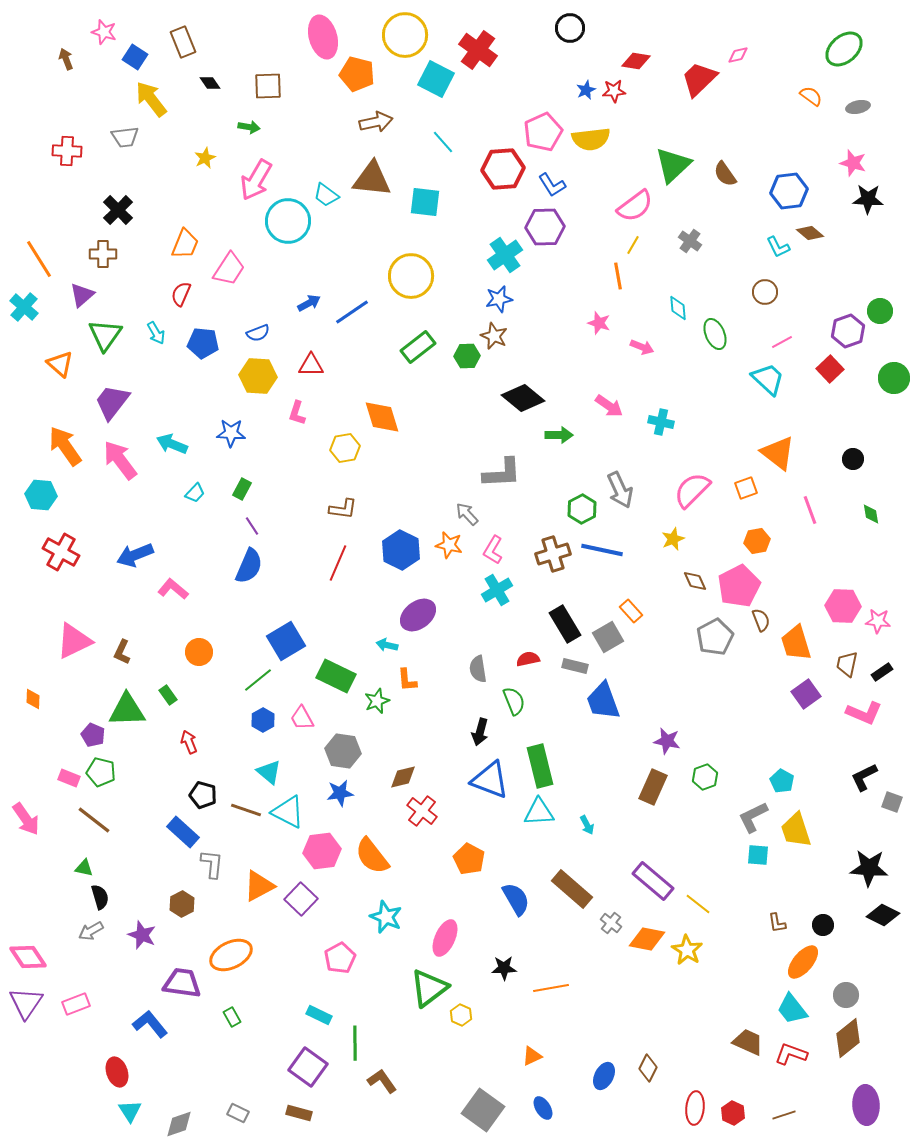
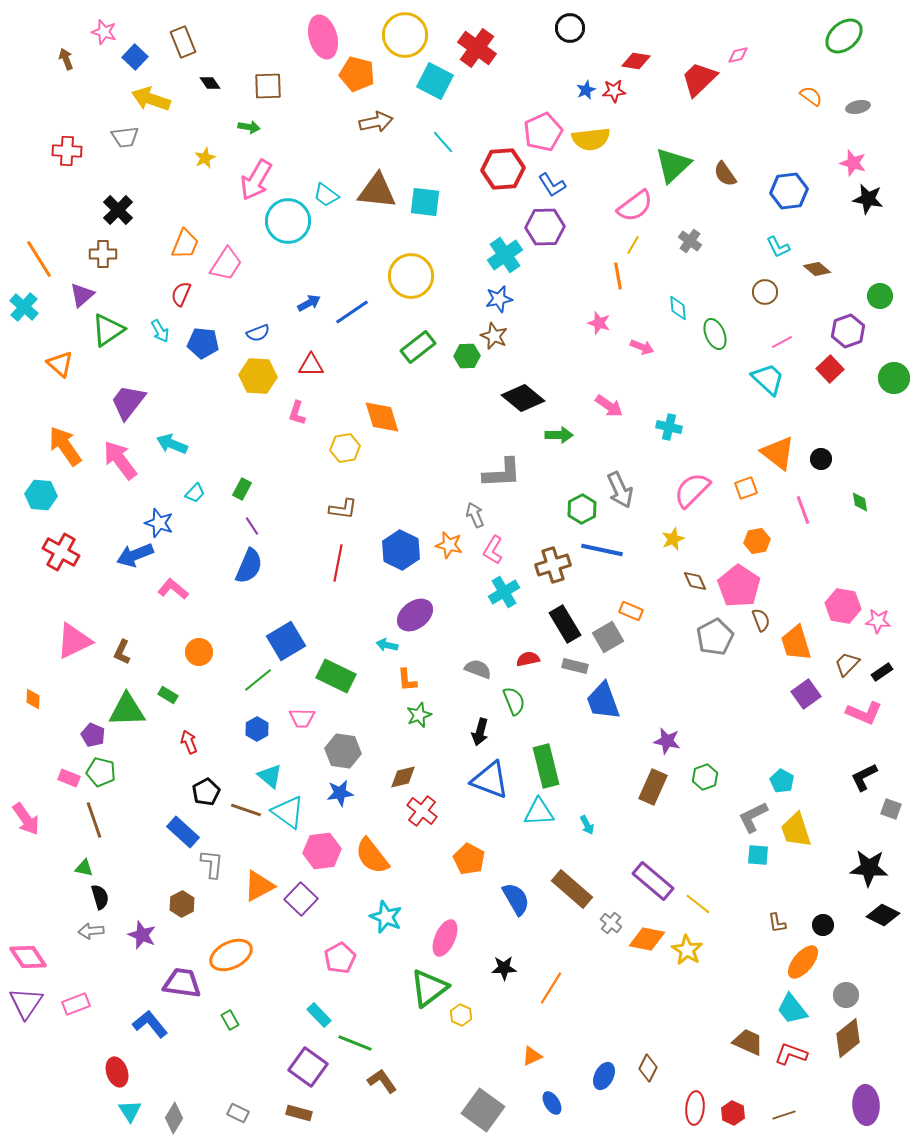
green ellipse at (844, 49): moved 13 px up
red cross at (478, 50): moved 1 px left, 2 px up
blue square at (135, 57): rotated 10 degrees clockwise
cyan square at (436, 79): moved 1 px left, 2 px down
yellow arrow at (151, 99): rotated 33 degrees counterclockwise
brown triangle at (372, 179): moved 5 px right, 12 px down
black star at (868, 199): rotated 8 degrees clockwise
brown diamond at (810, 233): moved 7 px right, 36 px down
pink trapezoid at (229, 269): moved 3 px left, 5 px up
green circle at (880, 311): moved 15 px up
cyan arrow at (156, 333): moved 4 px right, 2 px up
green triangle at (105, 335): moved 3 px right, 5 px up; rotated 21 degrees clockwise
purple trapezoid at (112, 402): moved 16 px right
cyan cross at (661, 422): moved 8 px right, 5 px down
blue star at (231, 433): moved 72 px left, 90 px down; rotated 16 degrees clockwise
black circle at (853, 459): moved 32 px left
pink line at (810, 510): moved 7 px left
gray arrow at (467, 514): moved 8 px right, 1 px down; rotated 20 degrees clockwise
green diamond at (871, 514): moved 11 px left, 12 px up
brown cross at (553, 554): moved 11 px down
red line at (338, 563): rotated 12 degrees counterclockwise
pink pentagon at (739, 586): rotated 12 degrees counterclockwise
cyan cross at (497, 590): moved 7 px right, 2 px down
pink hexagon at (843, 606): rotated 8 degrees clockwise
orange rectangle at (631, 611): rotated 25 degrees counterclockwise
purple ellipse at (418, 615): moved 3 px left
brown trapezoid at (847, 664): rotated 32 degrees clockwise
gray semicircle at (478, 669): rotated 120 degrees clockwise
green rectangle at (168, 695): rotated 24 degrees counterclockwise
green star at (377, 701): moved 42 px right, 14 px down
pink trapezoid at (302, 718): rotated 60 degrees counterclockwise
blue hexagon at (263, 720): moved 6 px left, 9 px down
green rectangle at (540, 766): moved 6 px right
cyan triangle at (269, 772): moved 1 px right, 4 px down
black pentagon at (203, 795): moved 3 px right, 3 px up; rotated 28 degrees clockwise
gray square at (892, 802): moved 1 px left, 7 px down
cyan triangle at (288, 812): rotated 9 degrees clockwise
brown line at (94, 820): rotated 33 degrees clockwise
gray arrow at (91, 931): rotated 25 degrees clockwise
orange line at (551, 988): rotated 48 degrees counterclockwise
cyan rectangle at (319, 1015): rotated 20 degrees clockwise
green rectangle at (232, 1017): moved 2 px left, 3 px down
green line at (355, 1043): rotated 68 degrees counterclockwise
blue ellipse at (543, 1108): moved 9 px right, 5 px up
gray diamond at (179, 1124): moved 5 px left, 6 px up; rotated 40 degrees counterclockwise
